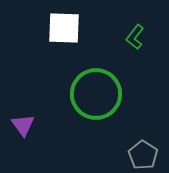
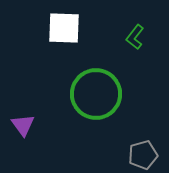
gray pentagon: rotated 24 degrees clockwise
